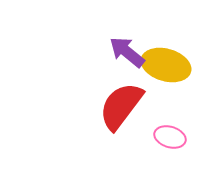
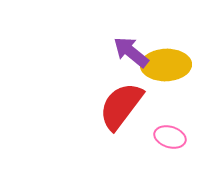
purple arrow: moved 4 px right
yellow ellipse: rotated 18 degrees counterclockwise
